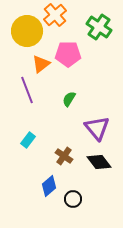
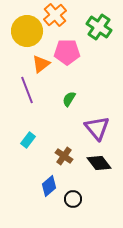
pink pentagon: moved 1 px left, 2 px up
black diamond: moved 1 px down
